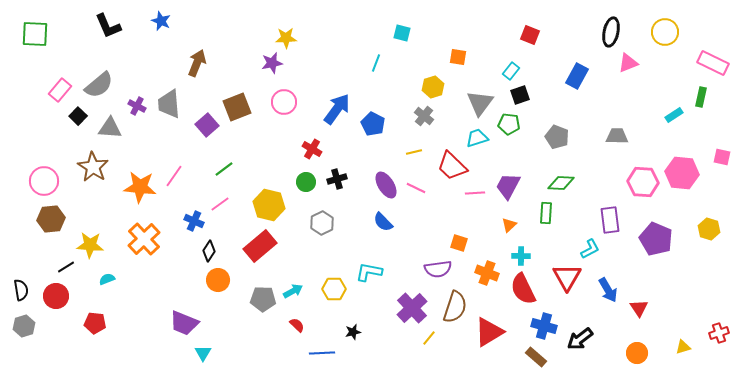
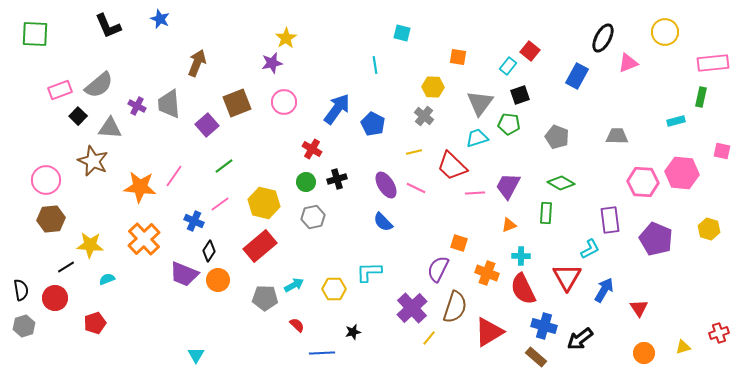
blue star at (161, 21): moved 1 px left, 2 px up
black ellipse at (611, 32): moved 8 px left, 6 px down; rotated 16 degrees clockwise
red square at (530, 35): moved 16 px down; rotated 18 degrees clockwise
yellow star at (286, 38): rotated 30 degrees counterclockwise
cyan line at (376, 63): moved 1 px left, 2 px down; rotated 30 degrees counterclockwise
pink rectangle at (713, 63): rotated 32 degrees counterclockwise
cyan rectangle at (511, 71): moved 3 px left, 5 px up
yellow hexagon at (433, 87): rotated 20 degrees clockwise
pink rectangle at (60, 90): rotated 30 degrees clockwise
brown square at (237, 107): moved 4 px up
cyan rectangle at (674, 115): moved 2 px right, 6 px down; rotated 18 degrees clockwise
pink square at (722, 157): moved 6 px up
brown star at (93, 167): moved 6 px up; rotated 8 degrees counterclockwise
green line at (224, 169): moved 3 px up
pink circle at (44, 181): moved 2 px right, 1 px up
green diamond at (561, 183): rotated 28 degrees clockwise
yellow hexagon at (269, 205): moved 5 px left, 2 px up
gray hexagon at (322, 223): moved 9 px left, 6 px up; rotated 15 degrees clockwise
orange triangle at (509, 225): rotated 21 degrees clockwise
purple semicircle at (438, 269): rotated 124 degrees clockwise
cyan L-shape at (369, 272): rotated 12 degrees counterclockwise
blue arrow at (608, 290): moved 4 px left; rotated 120 degrees counterclockwise
cyan arrow at (293, 291): moved 1 px right, 6 px up
red circle at (56, 296): moved 1 px left, 2 px down
gray pentagon at (263, 299): moved 2 px right, 1 px up
red pentagon at (95, 323): rotated 25 degrees counterclockwise
purple trapezoid at (184, 323): moved 49 px up
cyan triangle at (203, 353): moved 7 px left, 2 px down
orange circle at (637, 353): moved 7 px right
